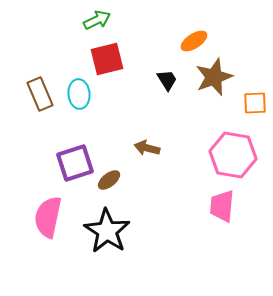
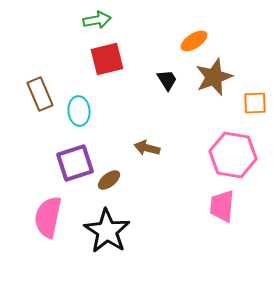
green arrow: rotated 16 degrees clockwise
cyan ellipse: moved 17 px down
